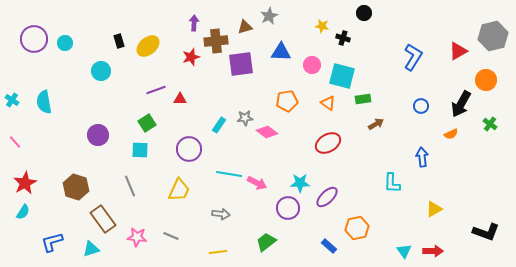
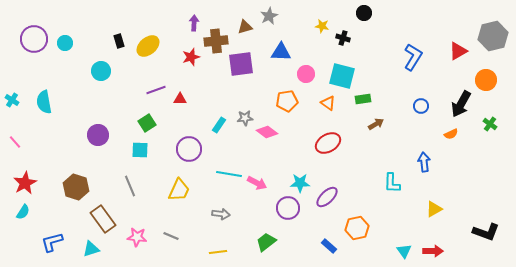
pink circle at (312, 65): moved 6 px left, 9 px down
blue arrow at (422, 157): moved 2 px right, 5 px down
